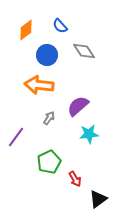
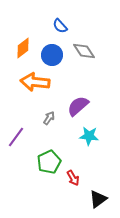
orange diamond: moved 3 px left, 18 px down
blue circle: moved 5 px right
orange arrow: moved 4 px left, 3 px up
cyan star: moved 2 px down; rotated 12 degrees clockwise
red arrow: moved 2 px left, 1 px up
